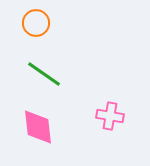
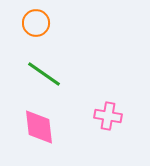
pink cross: moved 2 px left
pink diamond: moved 1 px right
